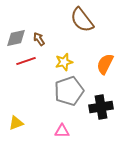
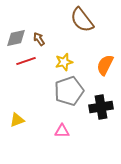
orange semicircle: moved 1 px down
yellow triangle: moved 1 px right, 3 px up
